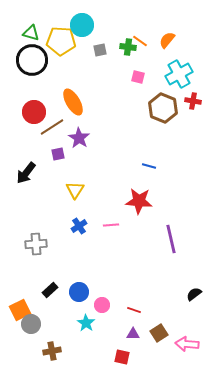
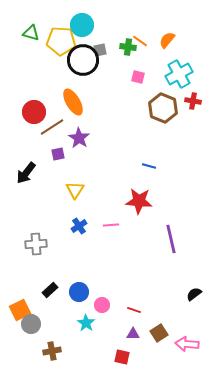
black circle: moved 51 px right
